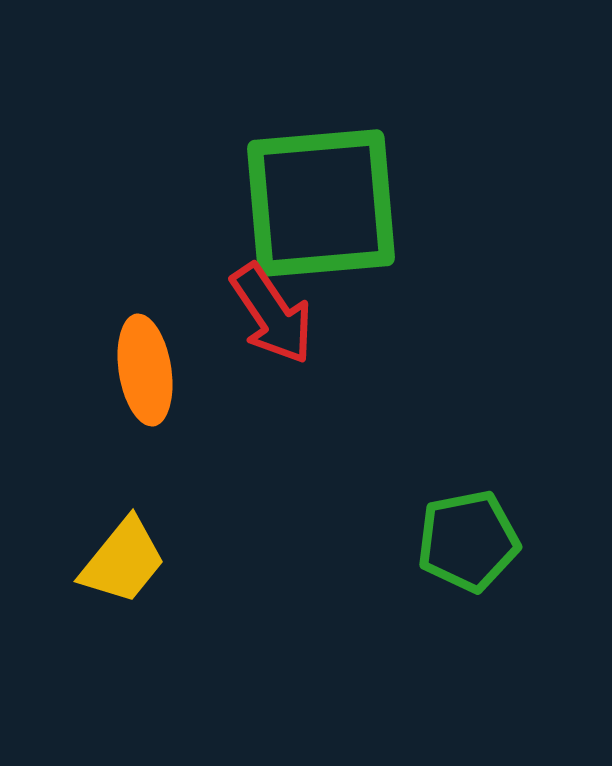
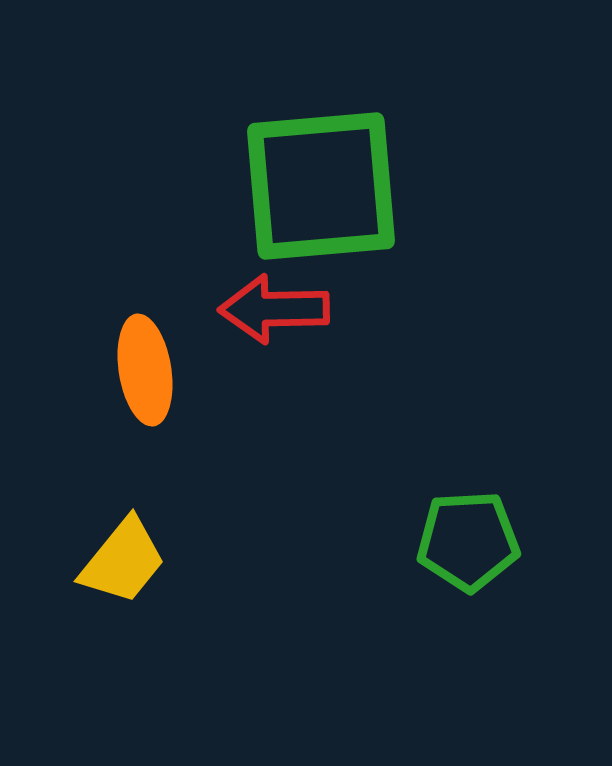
green square: moved 17 px up
red arrow: moved 2 px right, 5 px up; rotated 123 degrees clockwise
green pentagon: rotated 8 degrees clockwise
